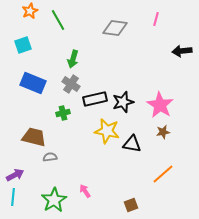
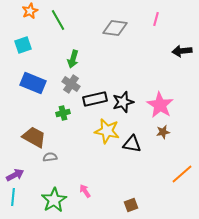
brown trapezoid: rotated 15 degrees clockwise
orange line: moved 19 px right
